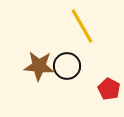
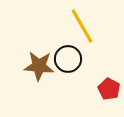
black circle: moved 1 px right, 7 px up
